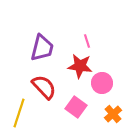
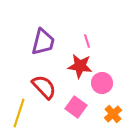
purple trapezoid: moved 1 px right, 6 px up
